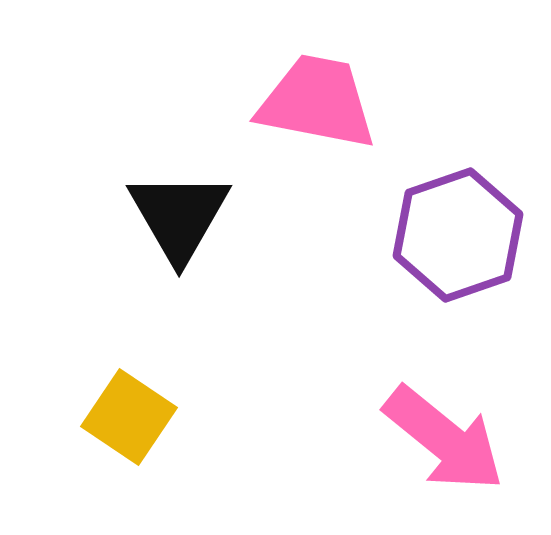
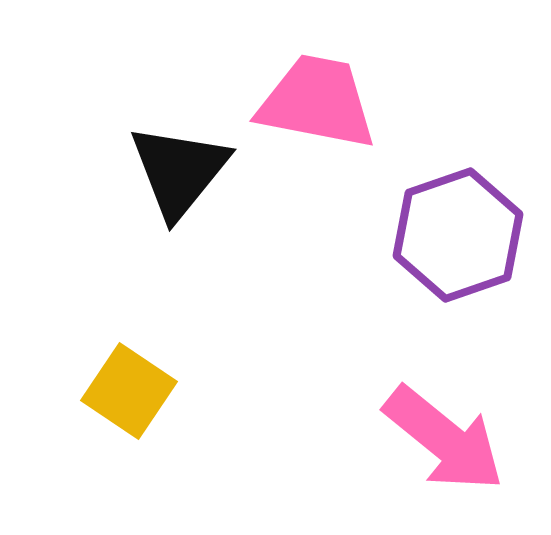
black triangle: moved 45 px up; rotated 9 degrees clockwise
yellow square: moved 26 px up
